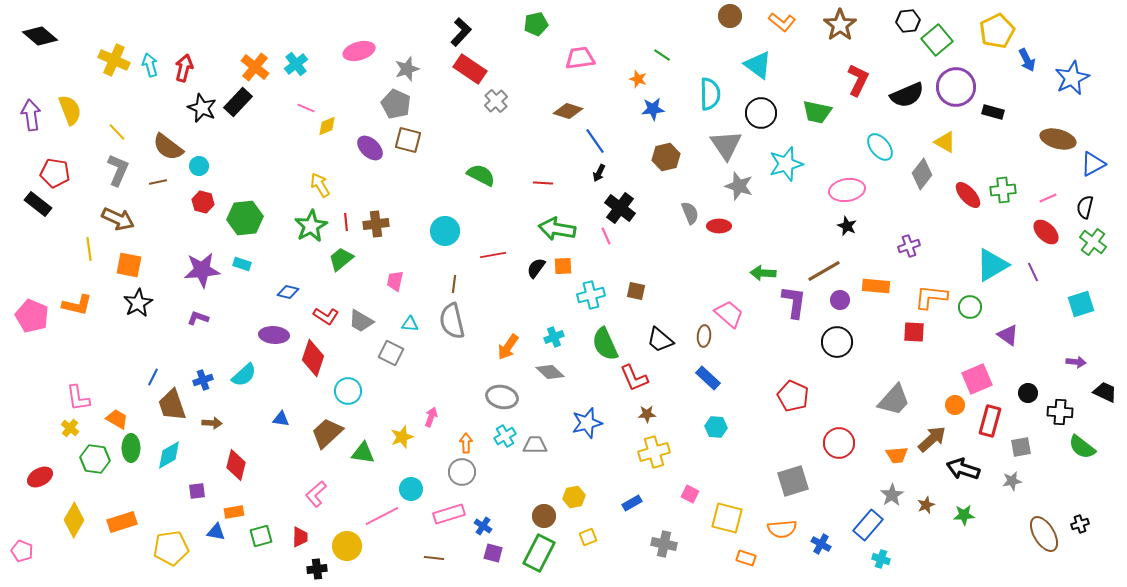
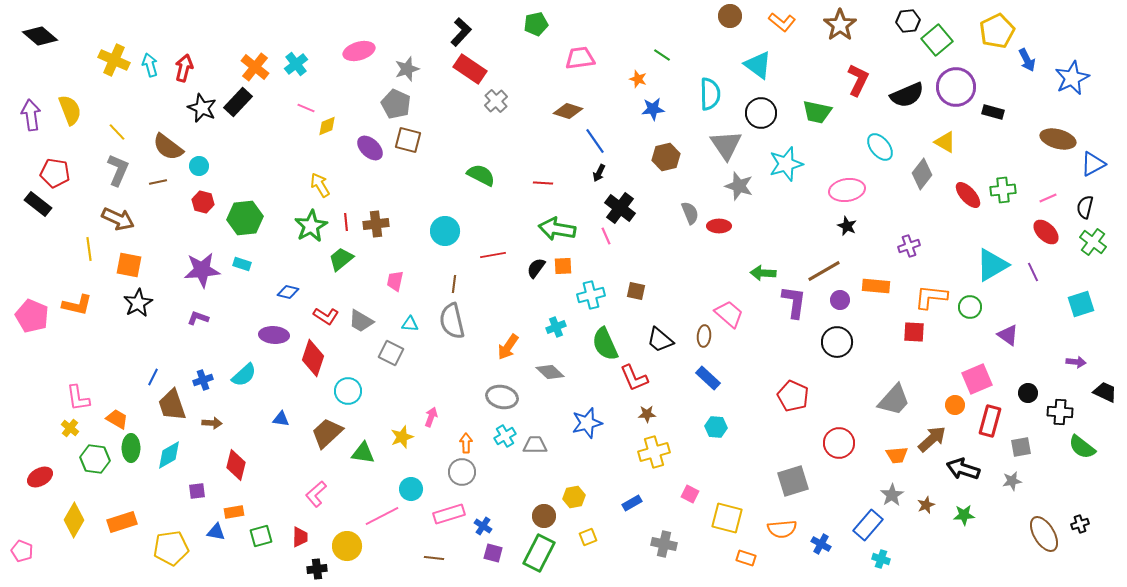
cyan cross at (554, 337): moved 2 px right, 10 px up
